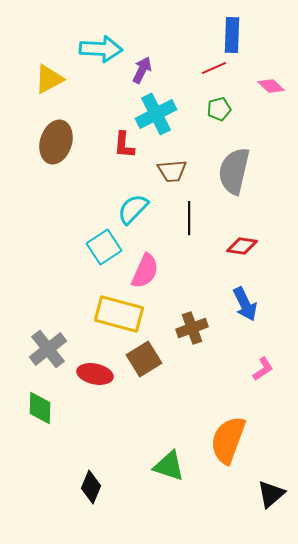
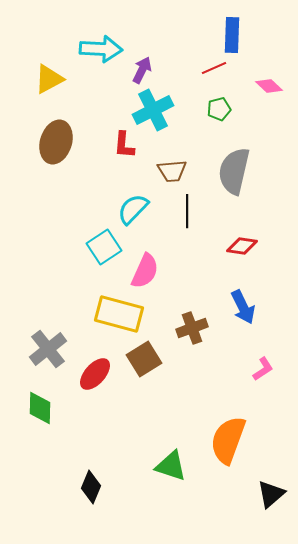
pink diamond: moved 2 px left
cyan cross: moved 3 px left, 4 px up
black line: moved 2 px left, 7 px up
blue arrow: moved 2 px left, 3 px down
red ellipse: rotated 60 degrees counterclockwise
green triangle: moved 2 px right
